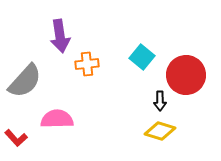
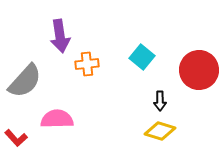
red circle: moved 13 px right, 5 px up
